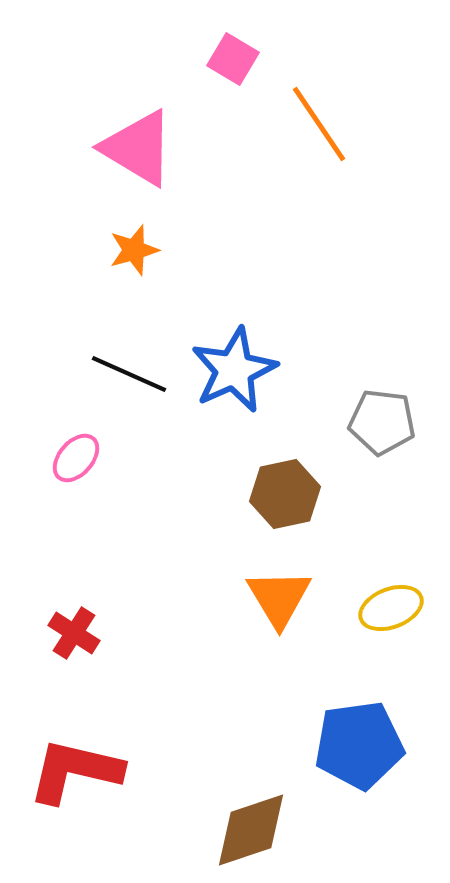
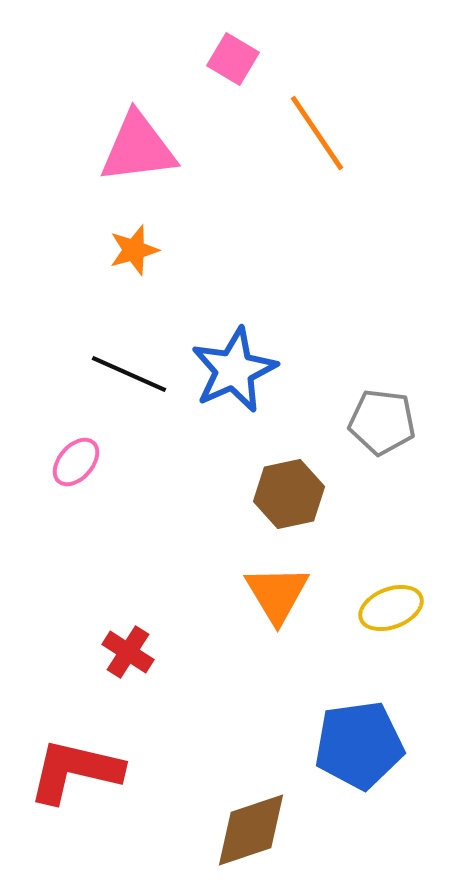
orange line: moved 2 px left, 9 px down
pink triangle: rotated 38 degrees counterclockwise
pink ellipse: moved 4 px down
brown hexagon: moved 4 px right
orange triangle: moved 2 px left, 4 px up
red cross: moved 54 px right, 19 px down
